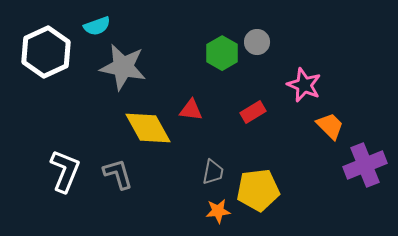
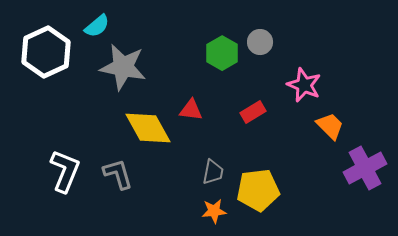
cyan semicircle: rotated 20 degrees counterclockwise
gray circle: moved 3 px right
purple cross: moved 3 px down; rotated 6 degrees counterclockwise
orange star: moved 4 px left
